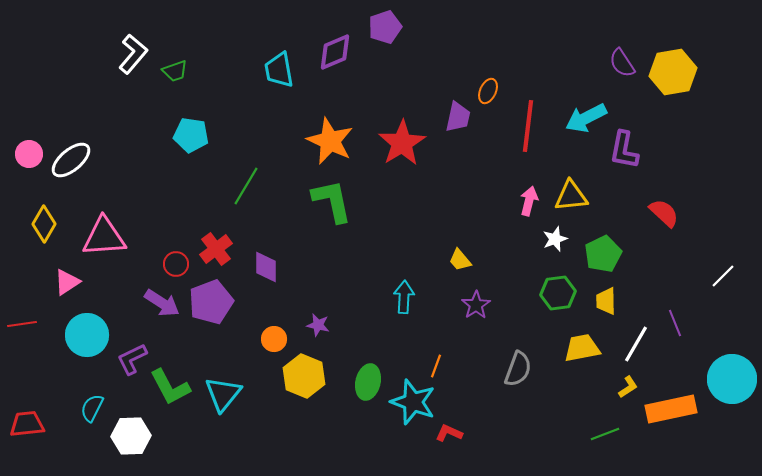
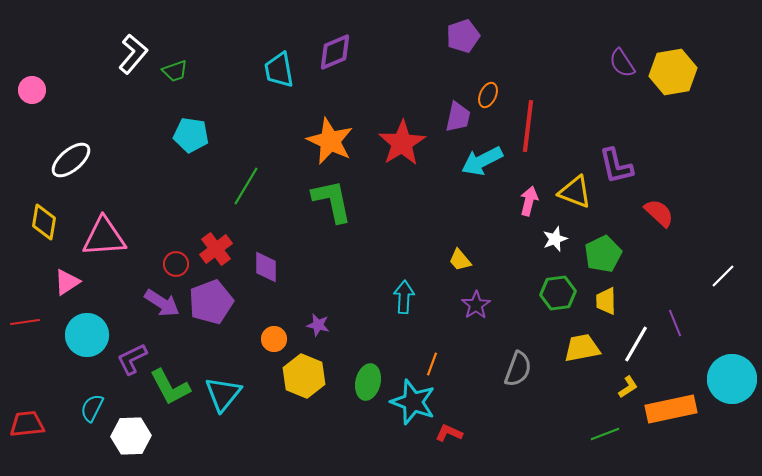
purple pentagon at (385, 27): moved 78 px right, 9 px down
orange ellipse at (488, 91): moved 4 px down
cyan arrow at (586, 118): moved 104 px left, 43 px down
purple L-shape at (624, 150): moved 8 px left, 16 px down; rotated 24 degrees counterclockwise
pink circle at (29, 154): moved 3 px right, 64 px up
yellow triangle at (571, 196): moved 4 px right, 4 px up; rotated 27 degrees clockwise
red semicircle at (664, 213): moved 5 px left
yellow diamond at (44, 224): moved 2 px up; rotated 21 degrees counterclockwise
red line at (22, 324): moved 3 px right, 2 px up
orange line at (436, 366): moved 4 px left, 2 px up
